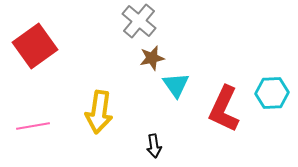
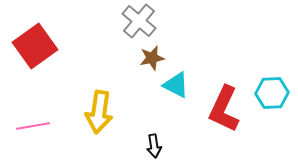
cyan triangle: rotated 28 degrees counterclockwise
